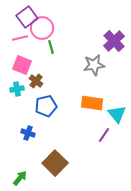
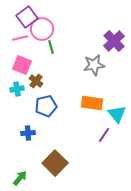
pink circle: moved 1 px down
blue cross: rotated 24 degrees counterclockwise
